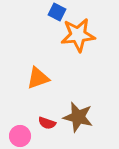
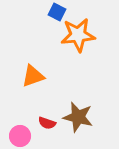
orange triangle: moved 5 px left, 2 px up
